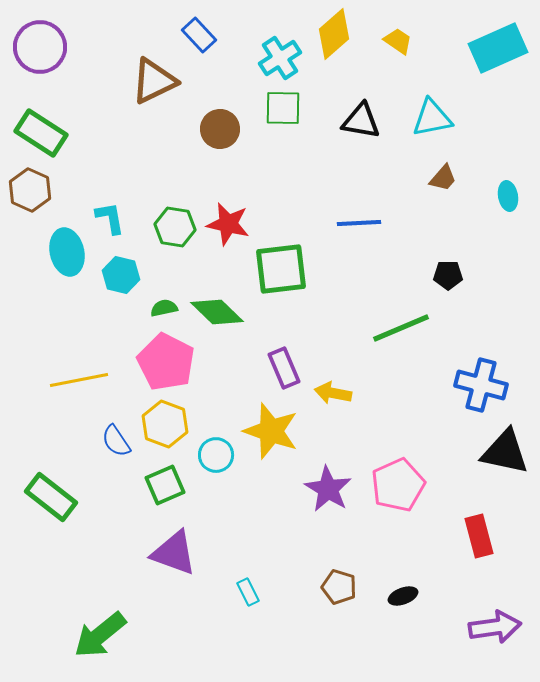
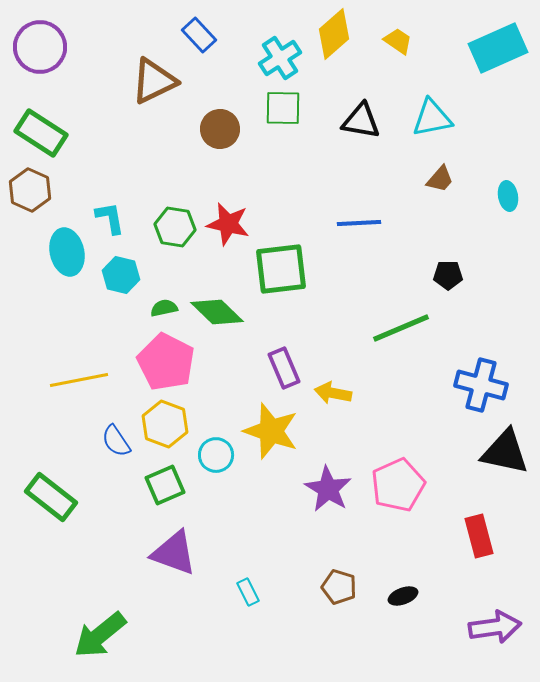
brown trapezoid at (443, 178): moved 3 px left, 1 px down
